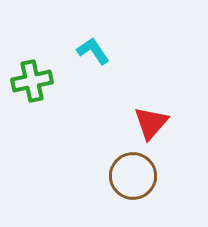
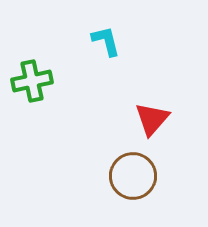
cyan L-shape: moved 13 px right, 10 px up; rotated 20 degrees clockwise
red triangle: moved 1 px right, 4 px up
